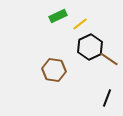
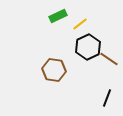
black hexagon: moved 2 px left
